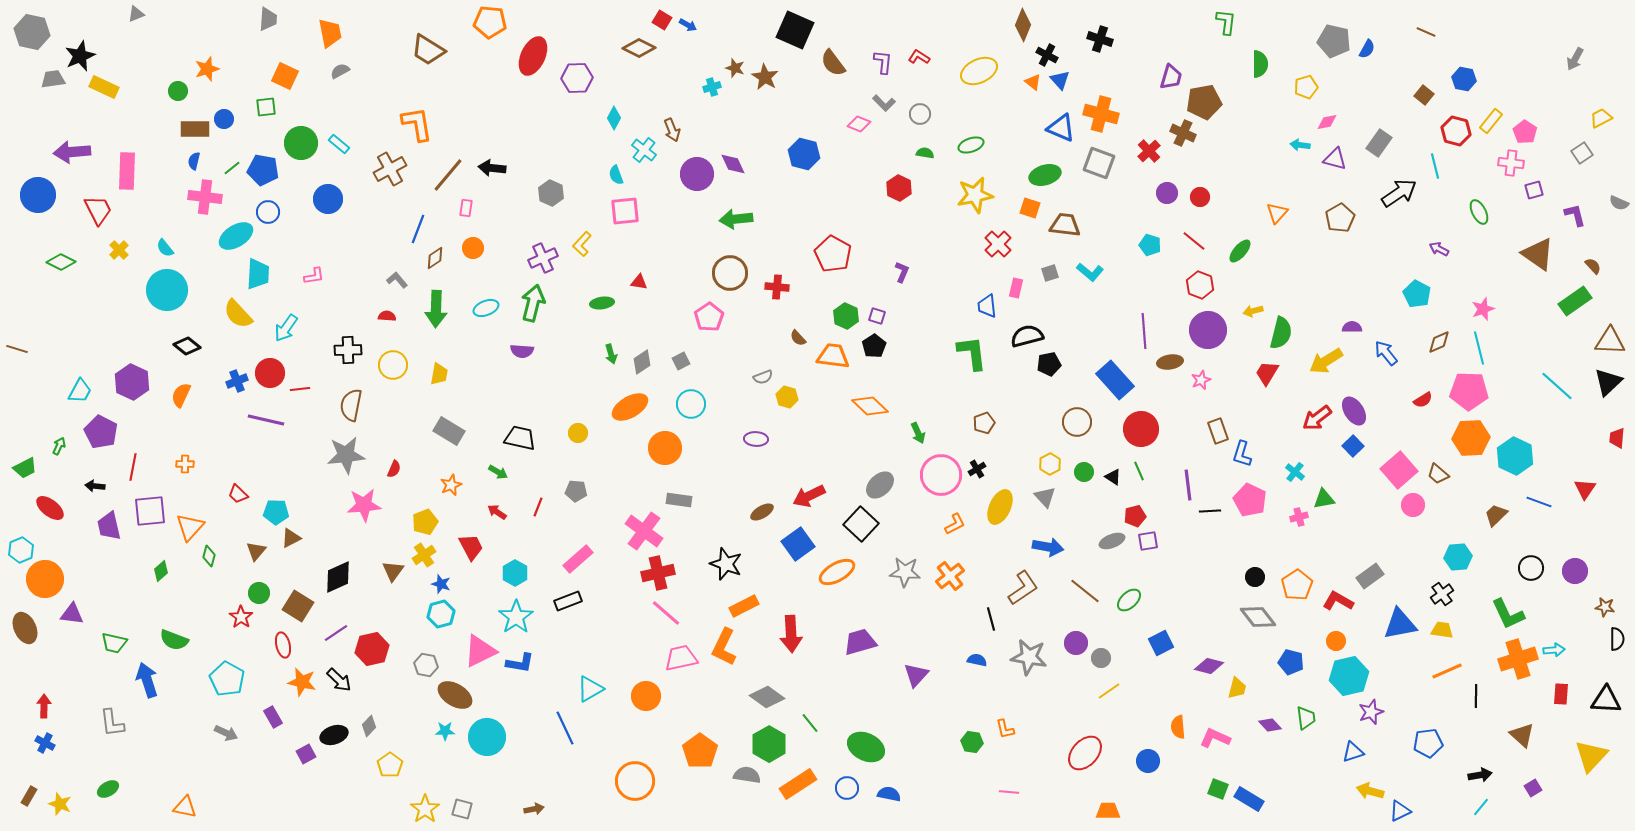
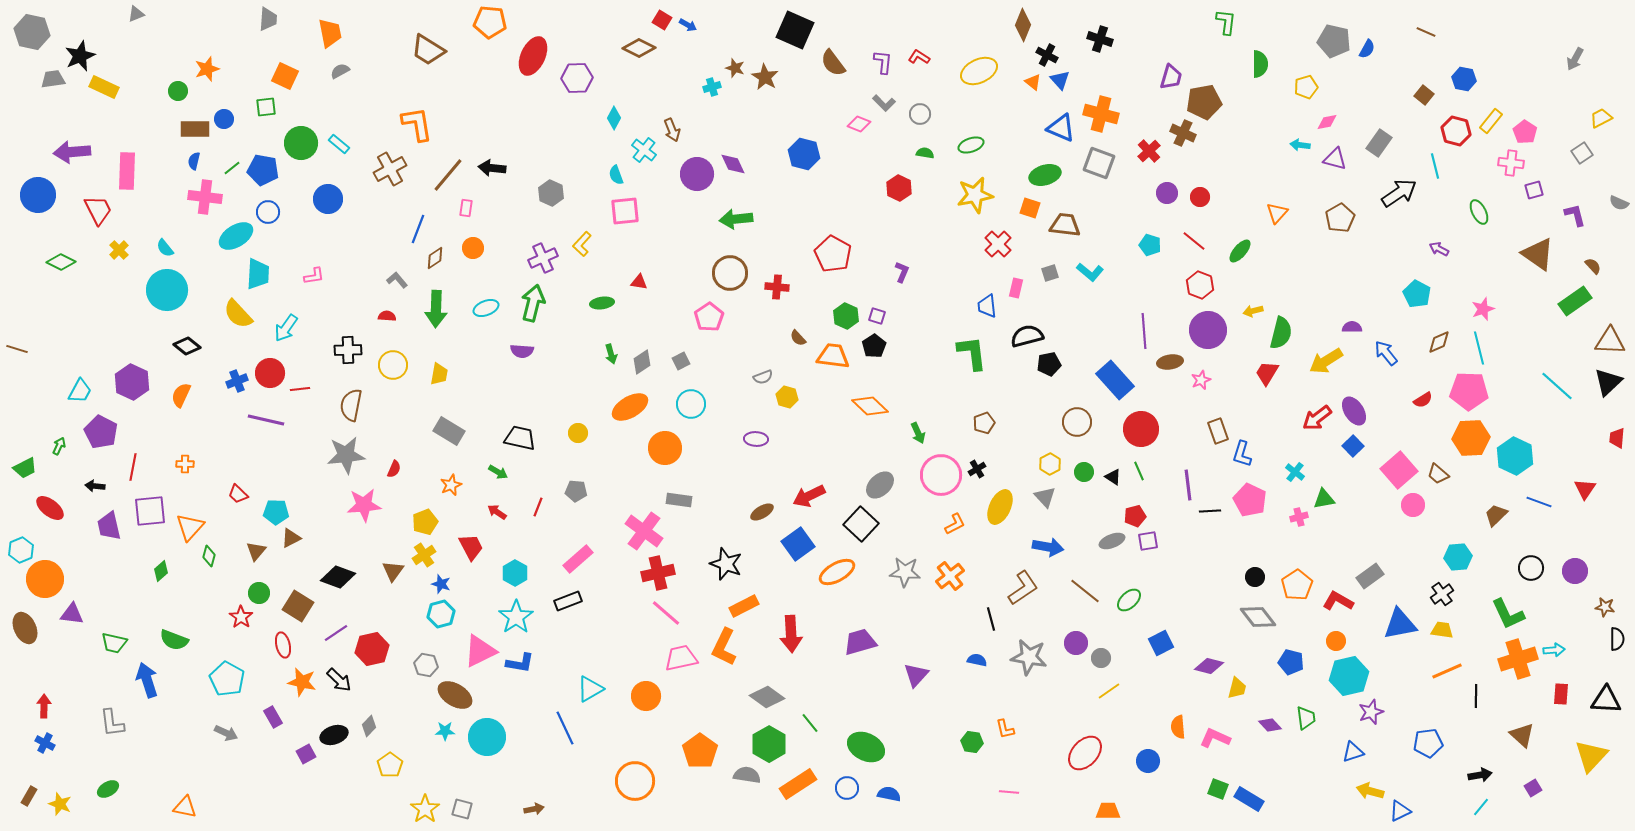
black diamond at (338, 577): rotated 44 degrees clockwise
